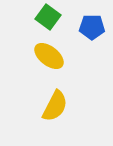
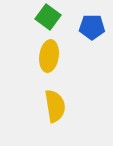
yellow ellipse: rotated 60 degrees clockwise
yellow semicircle: rotated 36 degrees counterclockwise
